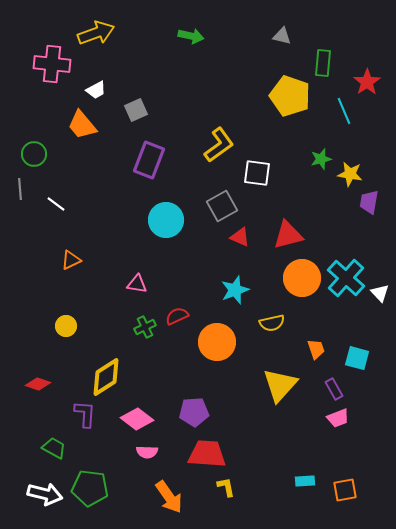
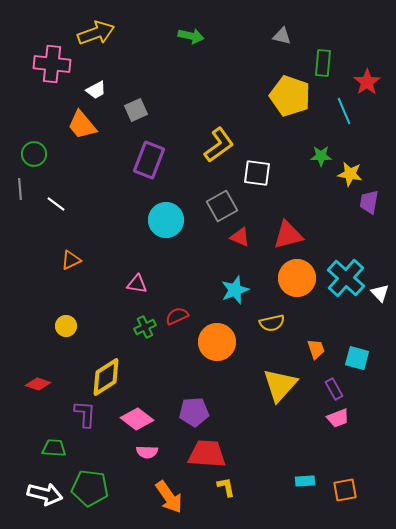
green star at (321, 159): moved 3 px up; rotated 15 degrees clockwise
orange circle at (302, 278): moved 5 px left
green trapezoid at (54, 448): rotated 25 degrees counterclockwise
